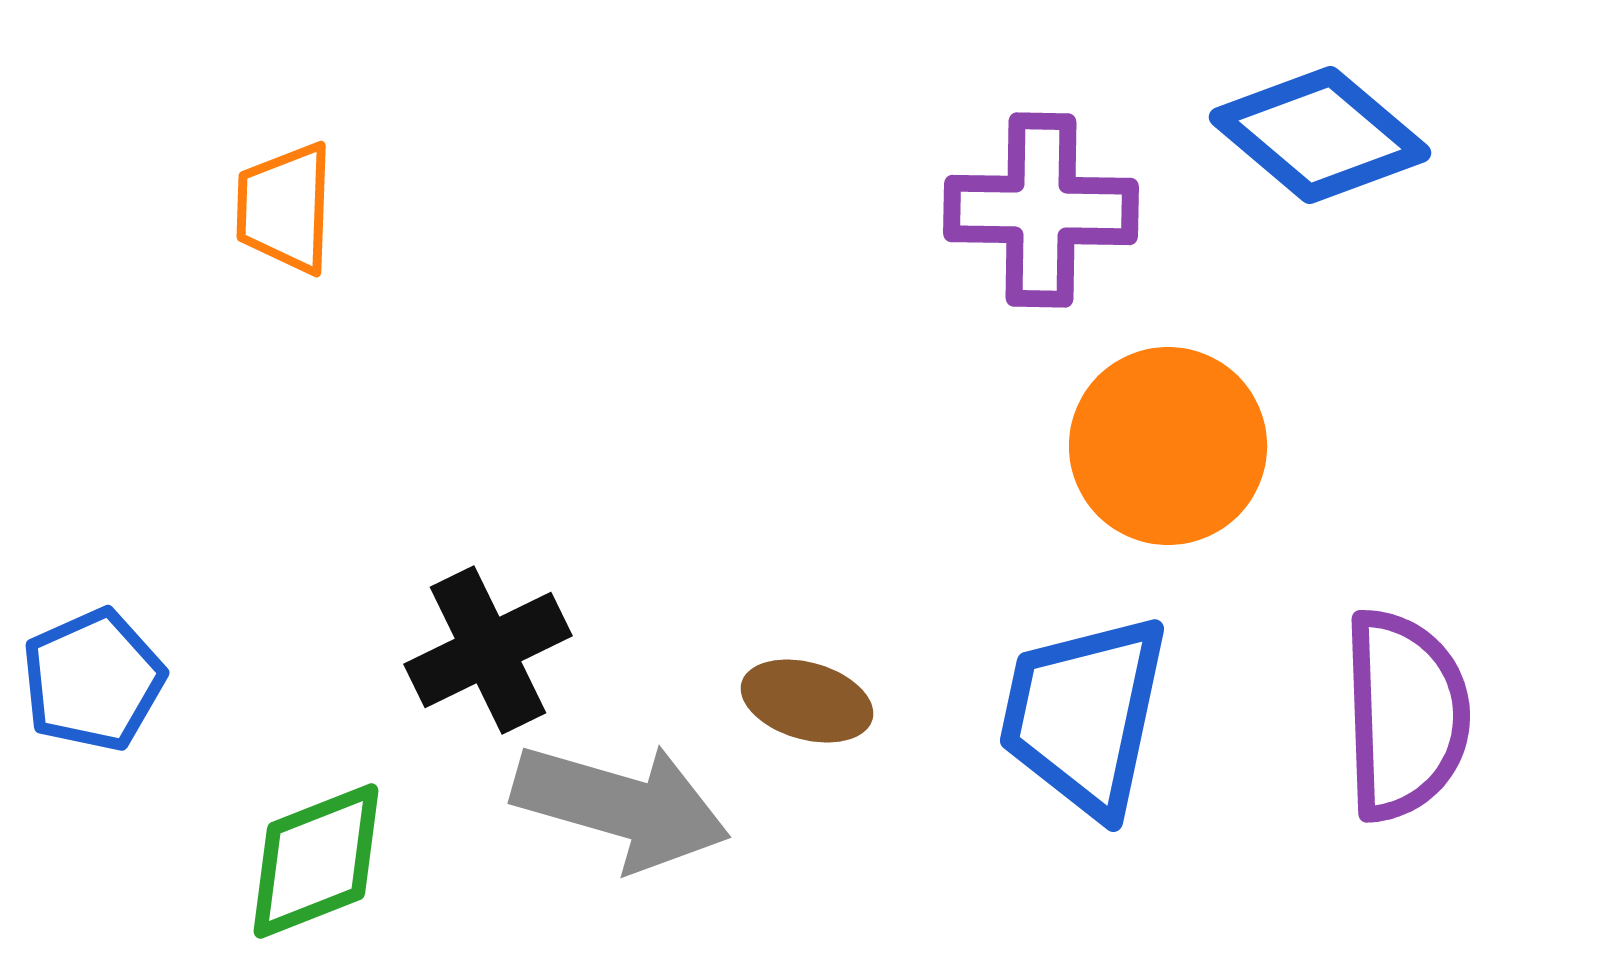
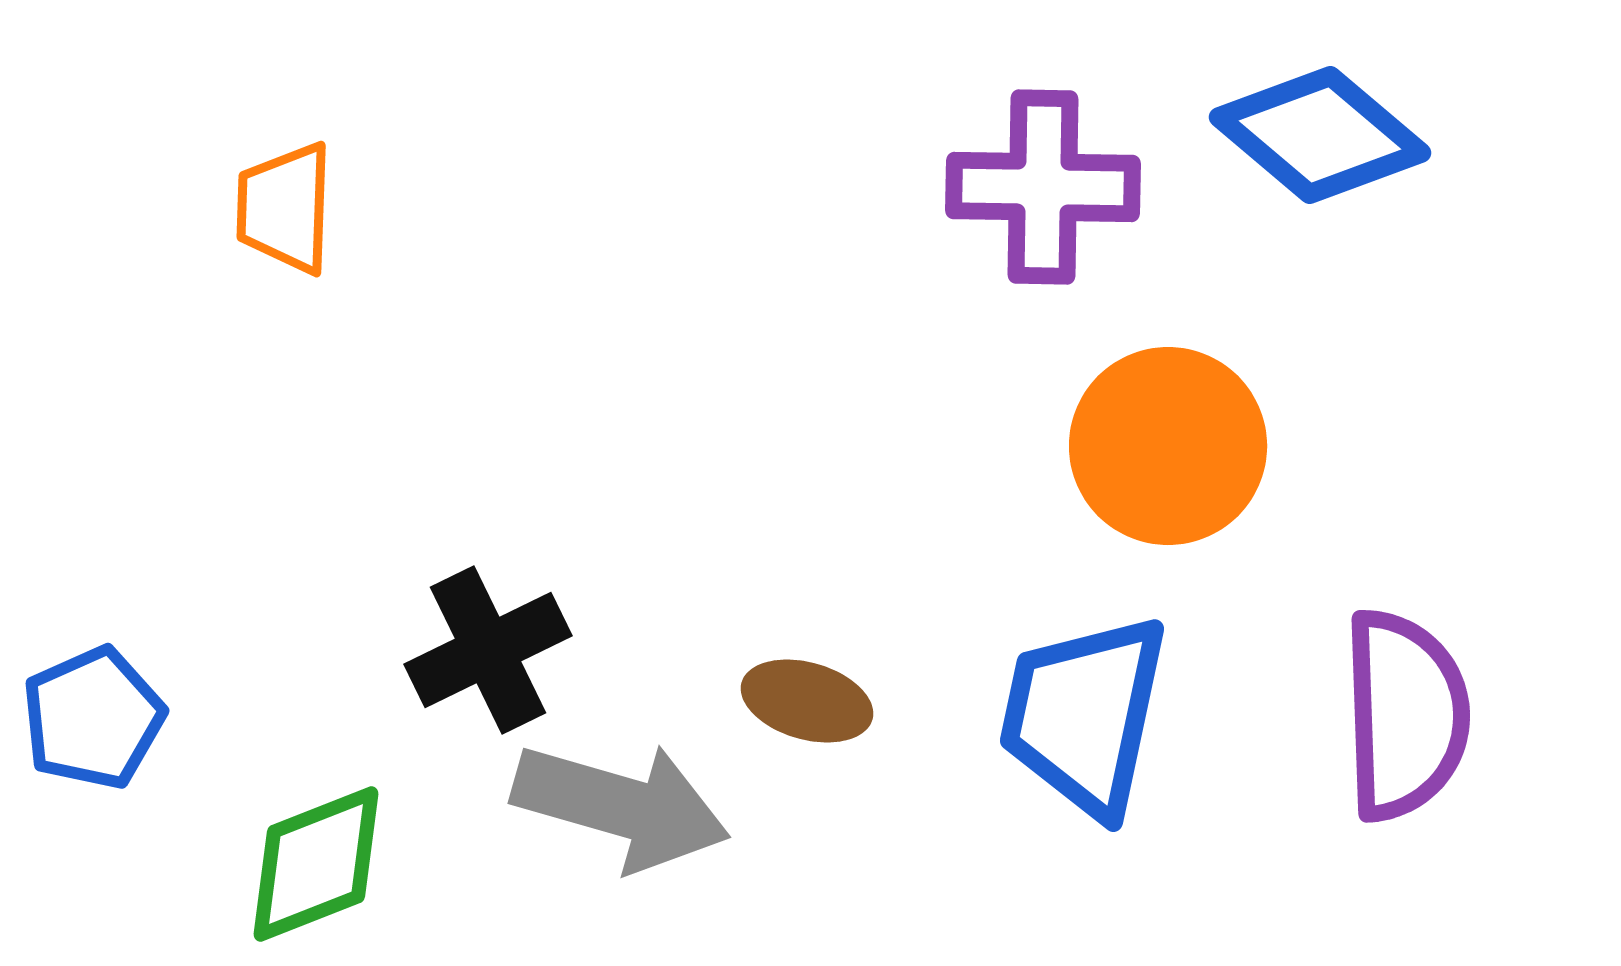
purple cross: moved 2 px right, 23 px up
blue pentagon: moved 38 px down
green diamond: moved 3 px down
